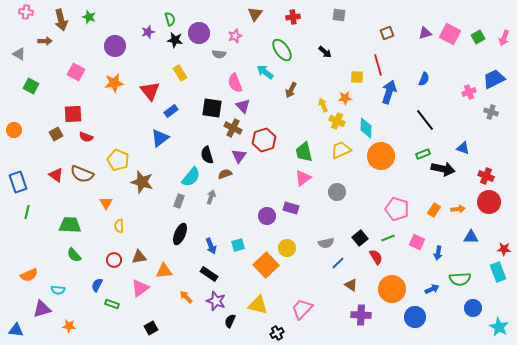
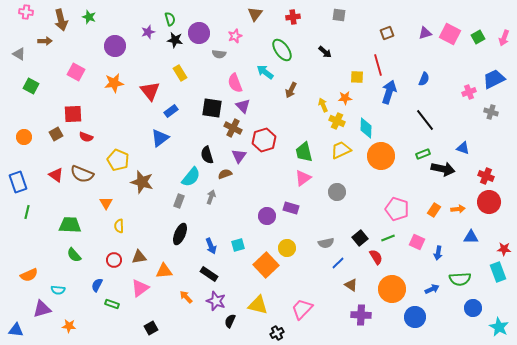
orange circle at (14, 130): moved 10 px right, 7 px down
